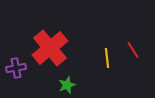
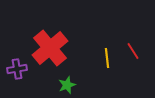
red line: moved 1 px down
purple cross: moved 1 px right, 1 px down
